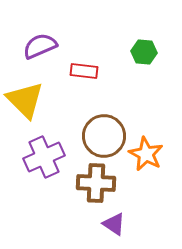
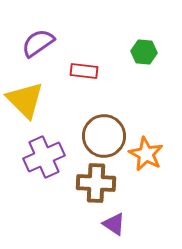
purple semicircle: moved 2 px left, 3 px up; rotated 12 degrees counterclockwise
